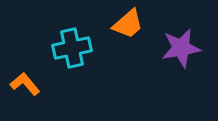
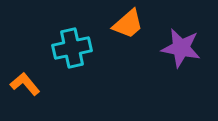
purple star: rotated 21 degrees clockwise
